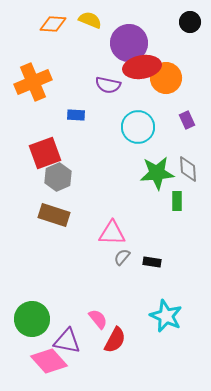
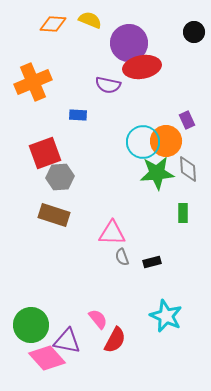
black circle: moved 4 px right, 10 px down
orange circle: moved 63 px down
blue rectangle: moved 2 px right
cyan circle: moved 5 px right, 15 px down
gray hexagon: moved 2 px right; rotated 20 degrees clockwise
green rectangle: moved 6 px right, 12 px down
gray semicircle: rotated 60 degrees counterclockwise
black rectangle: rotated 24 degrees counterclockwise
green circle: moved 1 px left, 6 px down
pink diamond: moved 2 px left, 3 px up
